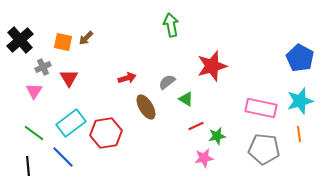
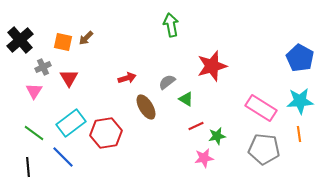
cyan star: rotated 12 degrees clockwise
pink rectangle: rotated 20 degrees clockwise
black line: moved 1 px down
